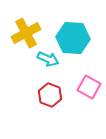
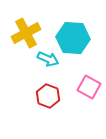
red hexagon: moved 2 px left, 1 px down
